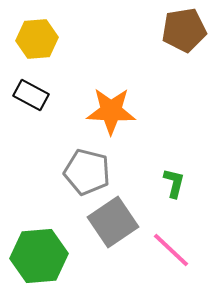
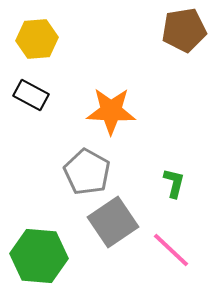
gray pentagon: rotated 15 degrees clockwise
green hexagon: rotated 10 degrees clockwise
